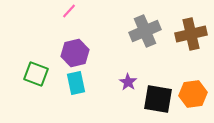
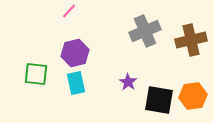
brown cross: moved 6 px down
green square: rotated 15 degrees counterclockwise
orange hexagon: moved 2 px down
black square: moved 1 px right, 1 px down
